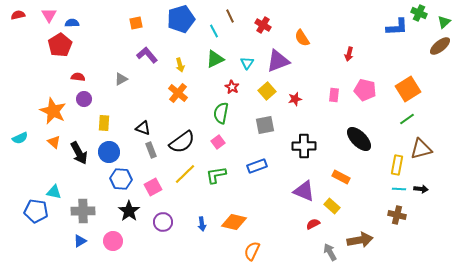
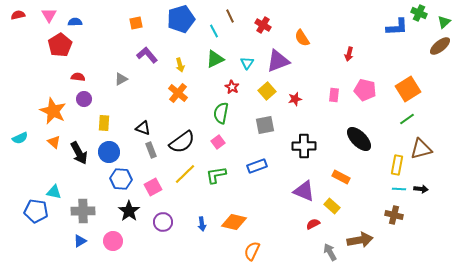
blue semicircle at (72, 23): moved 3 px right, 1 px up
brown cross at (397, 215): moved 3 px left
